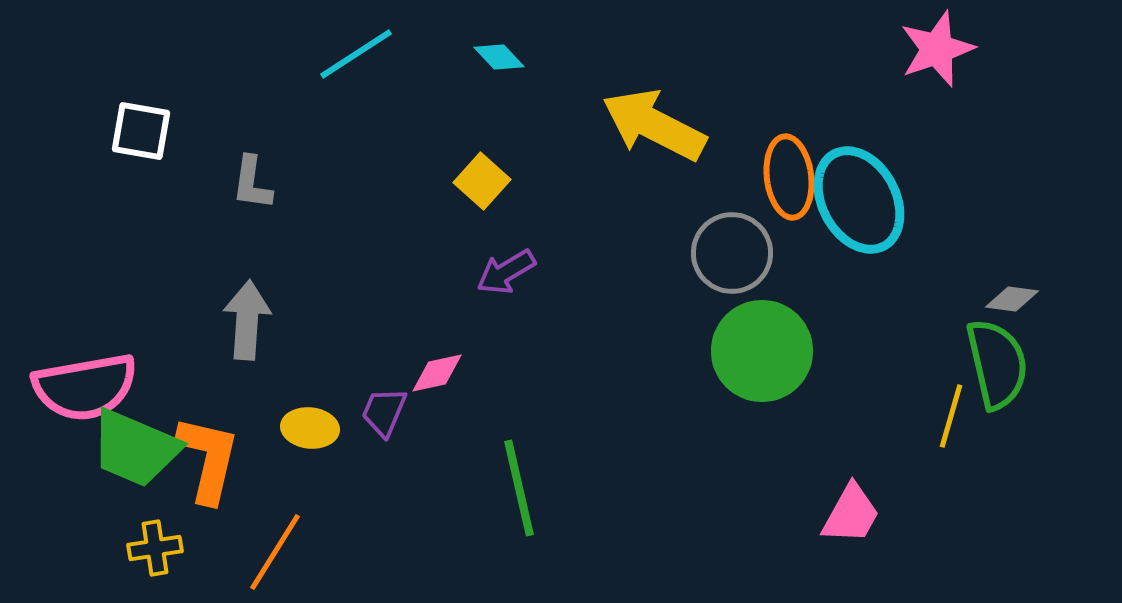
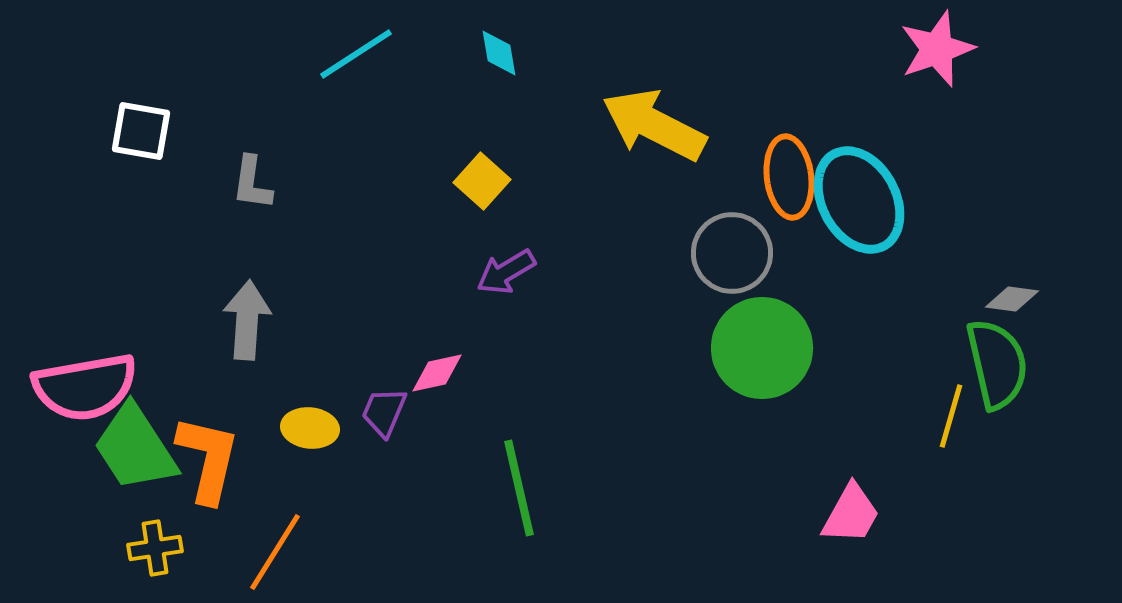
cyan diamond: moved 4 px up; rotated 33 degrees clockwise
green circle: moved 3 px up
green trapezoid: rotated 34 degrees clockwise
